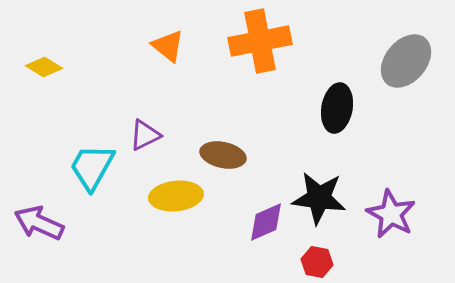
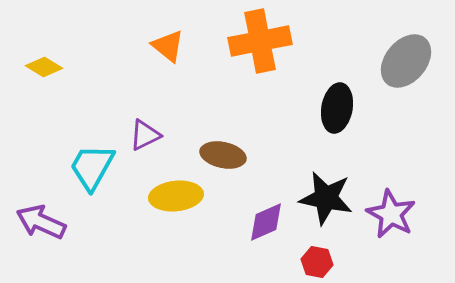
black star: moved 7 px right; rotated 4 degrees clockwise
purple arrow: moved 2 px right, 1 px up
